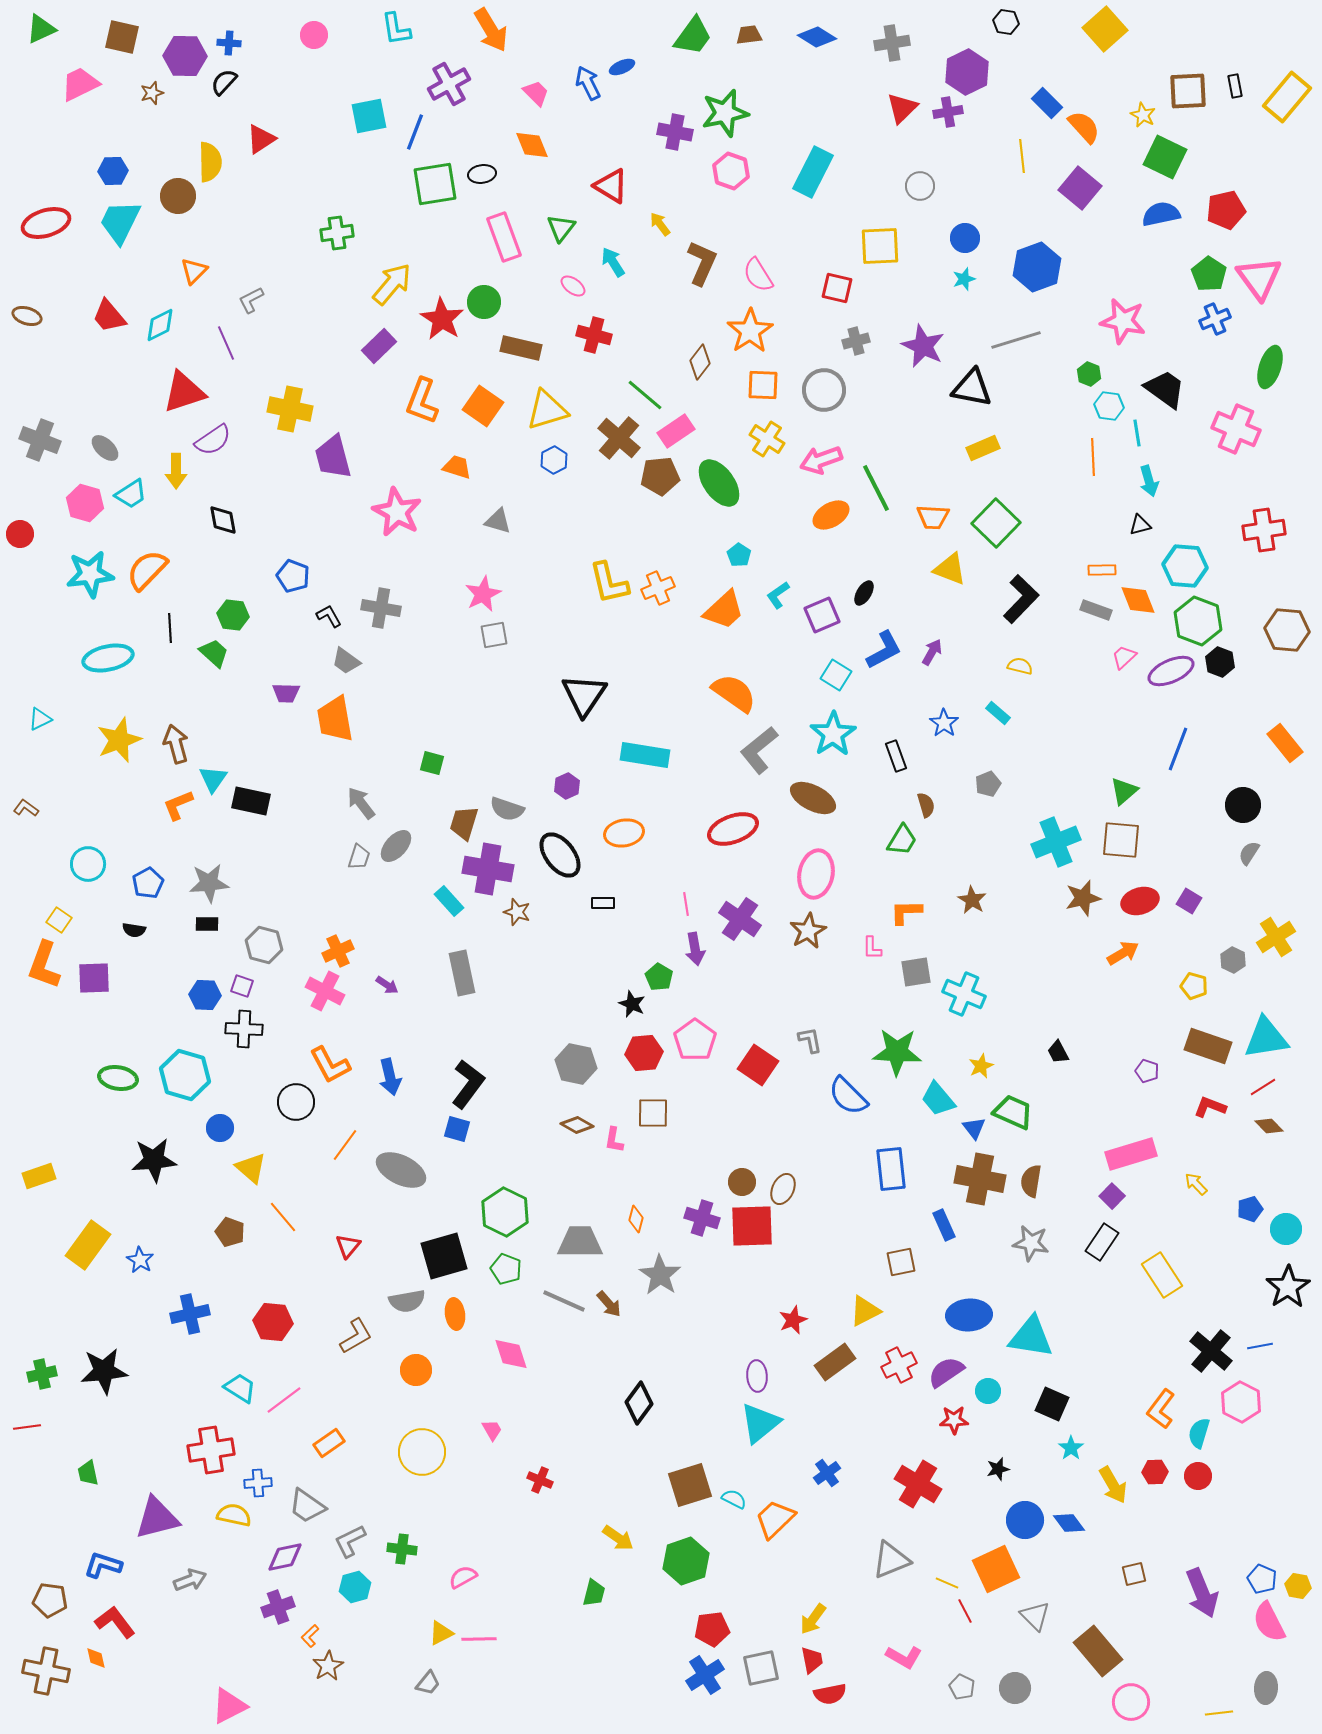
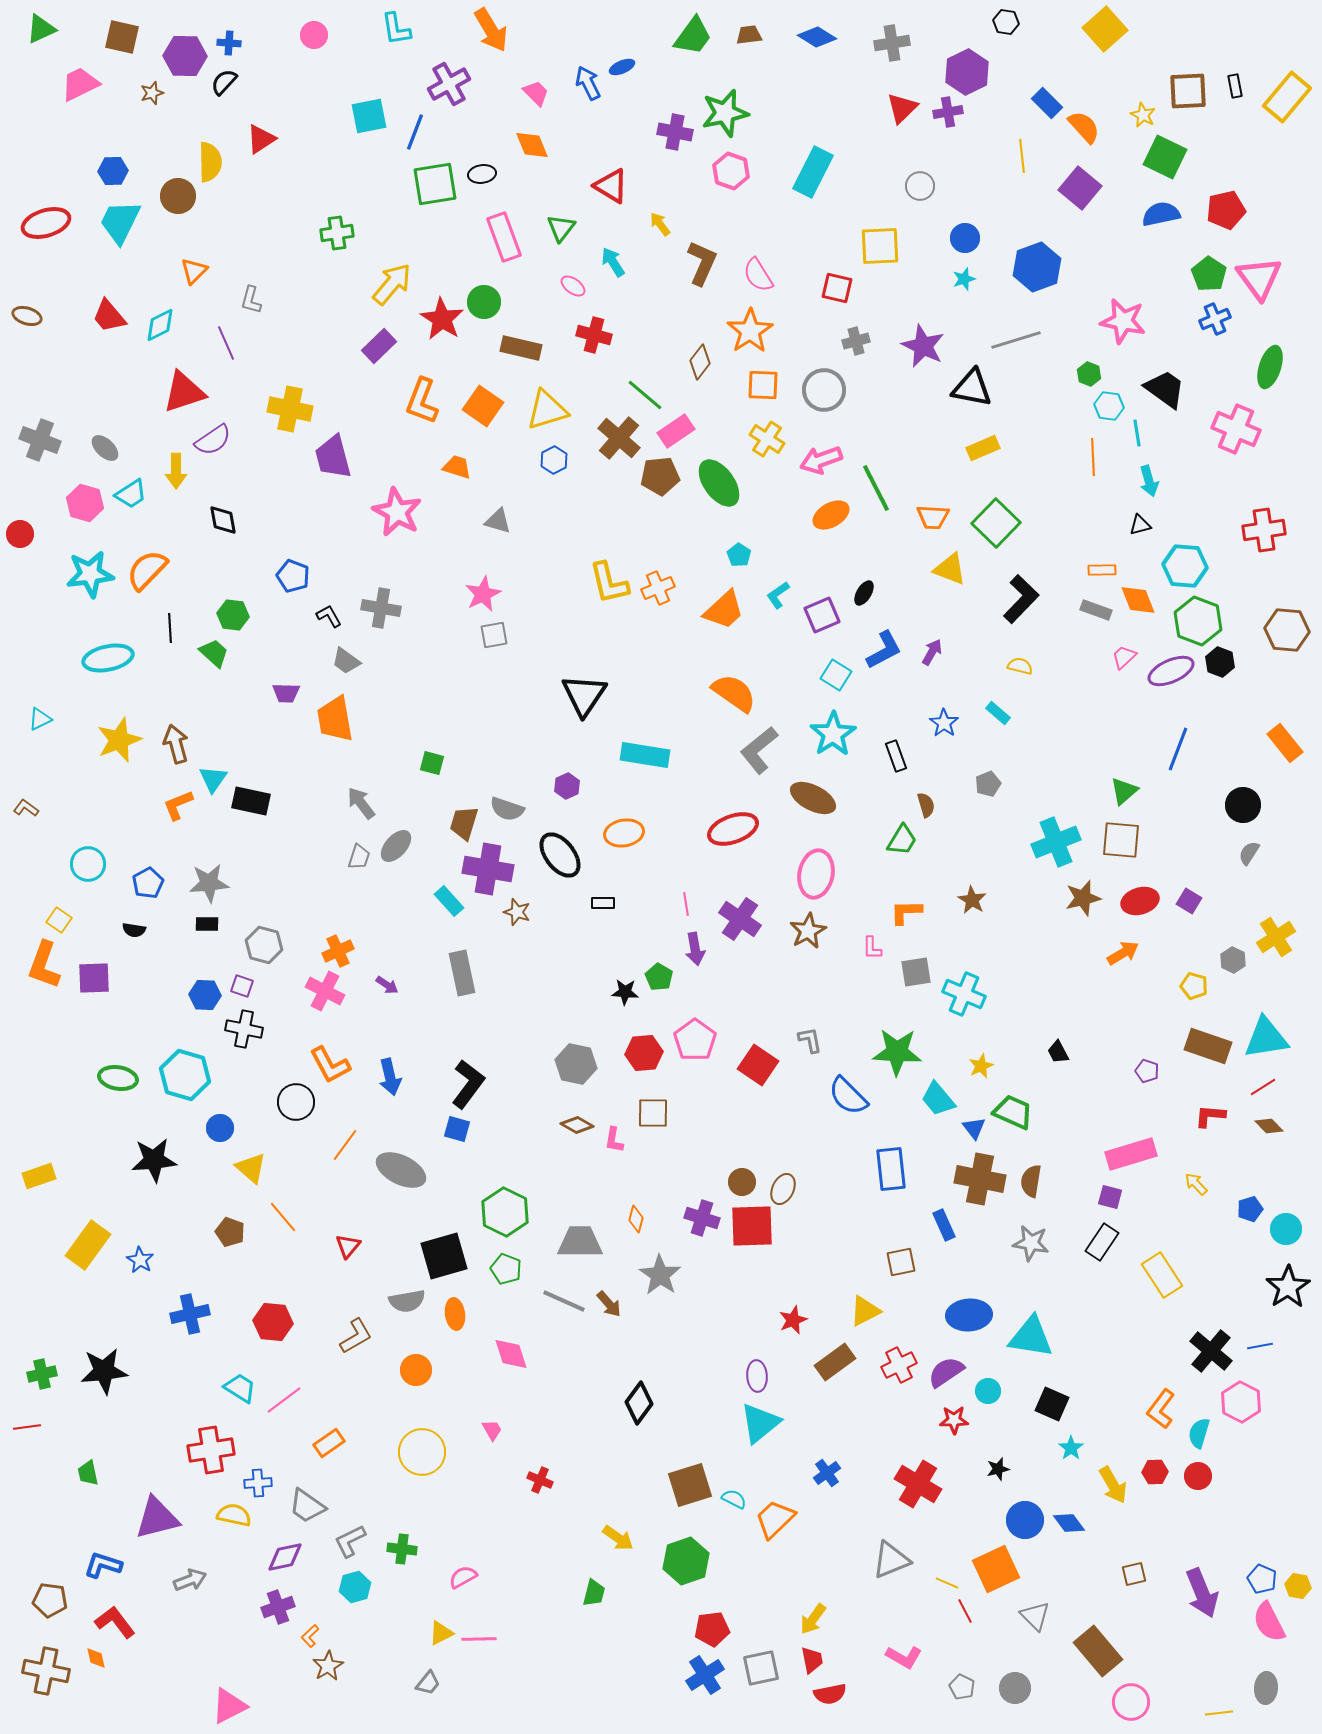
gray L-shape at (251, 300): rotated 48 degrees counterclockwise
black star at (632, 1004): moved 7 px left, 12 px up; rotated 20 degrees counterclockwise
black cross at (244, 1029): rotated 9 degrees clockwise
red L-shape at (1210, 1107): moved 9 px down; rotated 16 degrees counterclockwise
purple square at (1112, 1196): moved 2 px left, 1 px down; rotated 30 degrees counterclockwise
